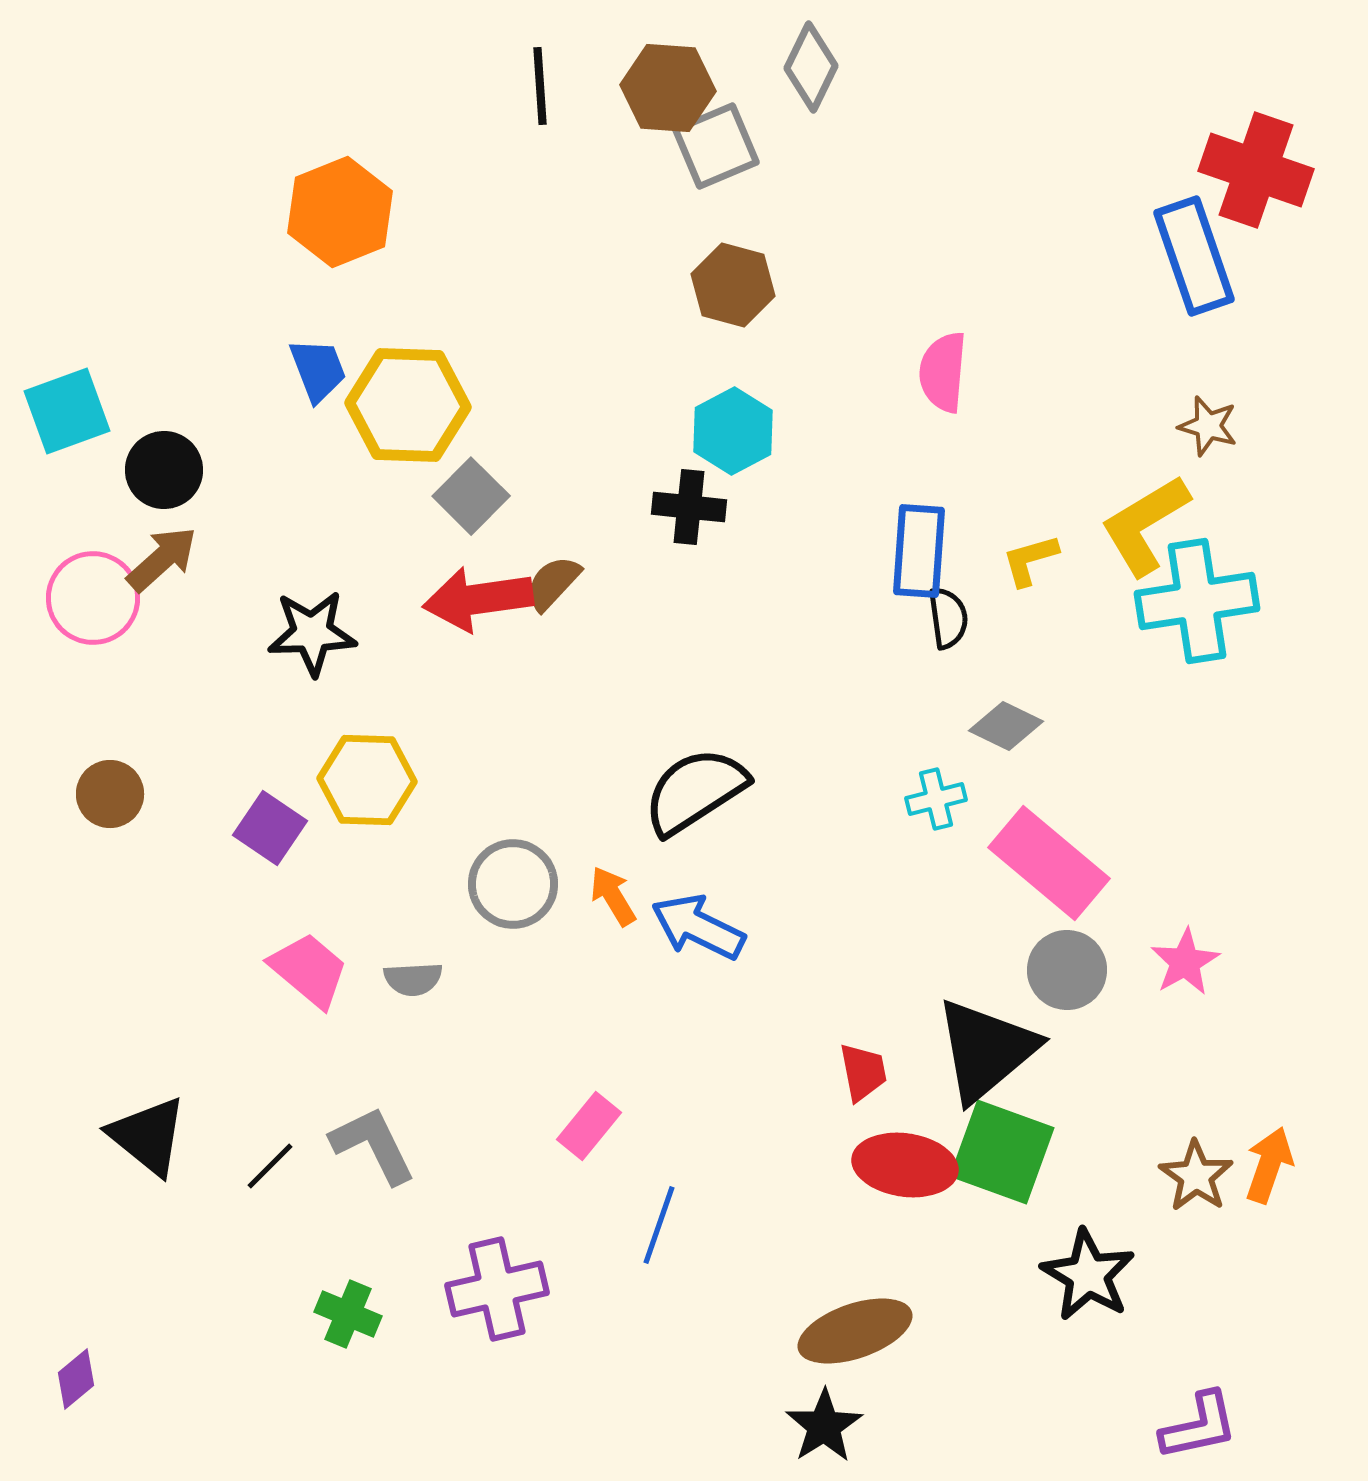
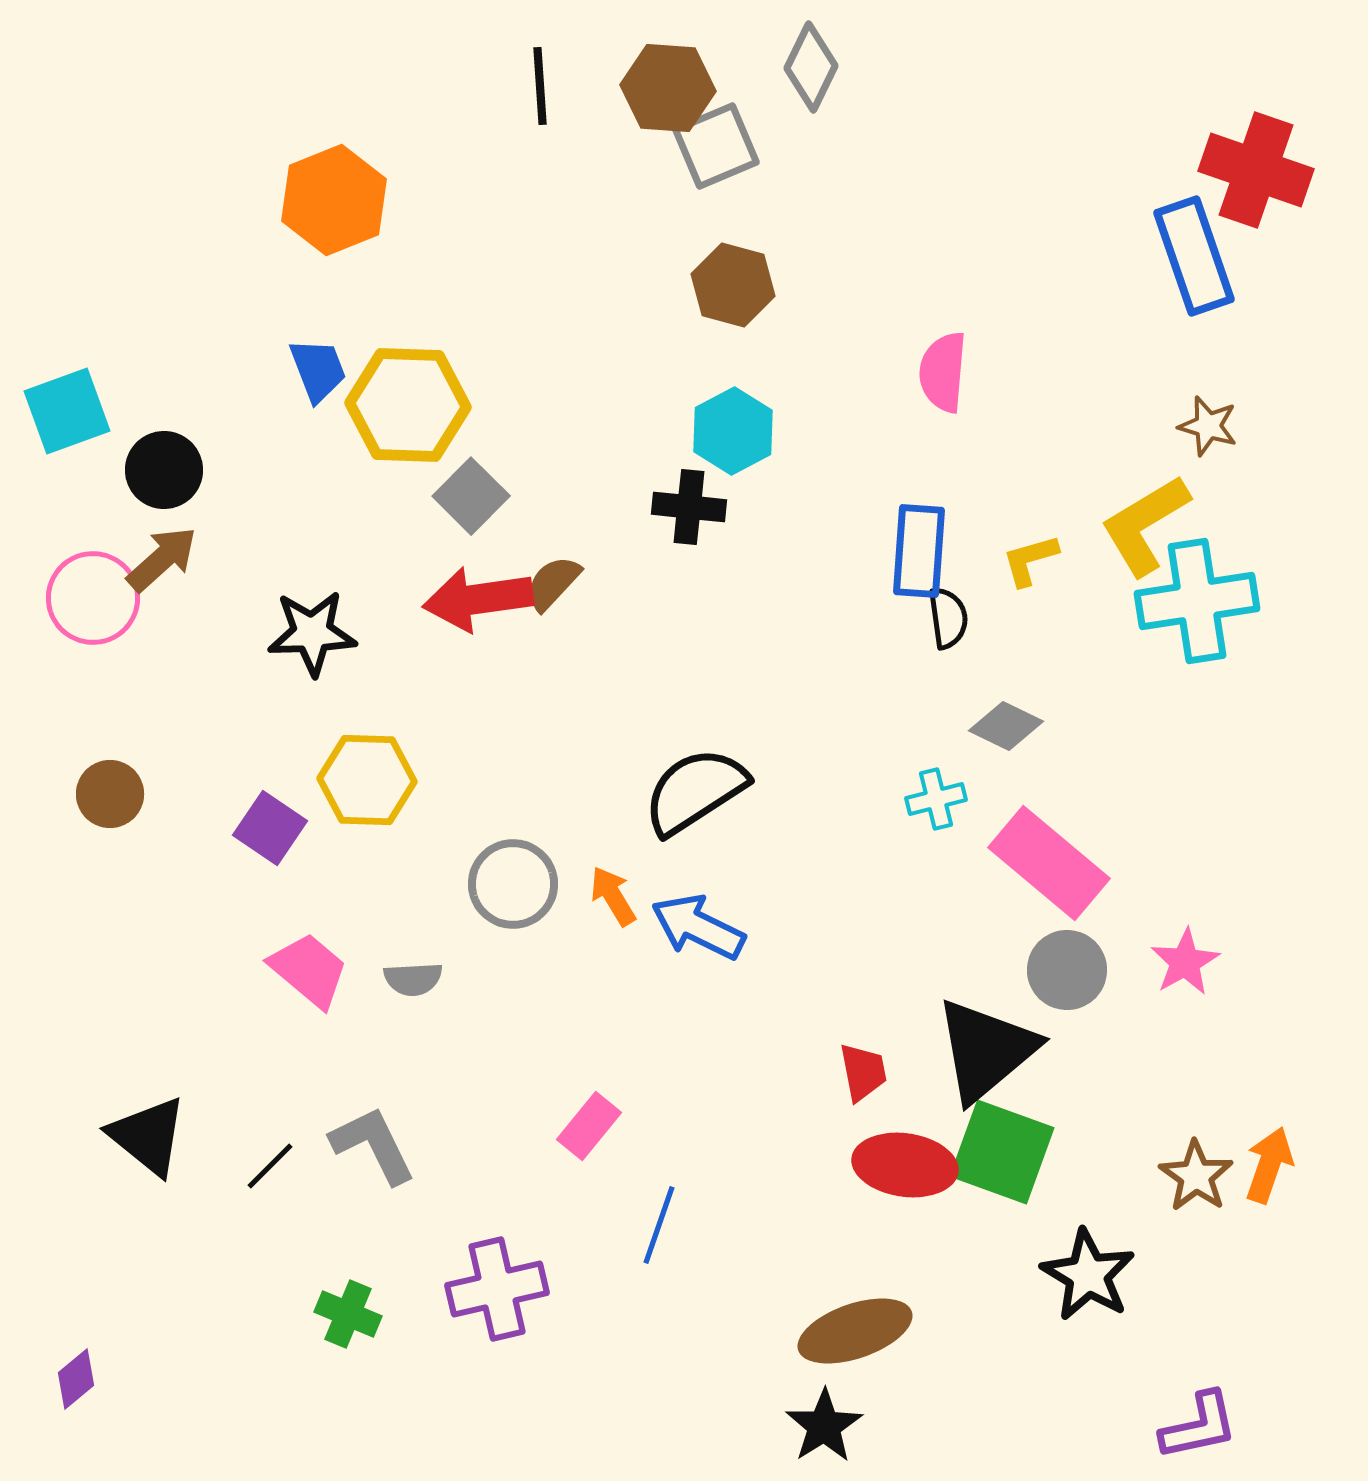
orange hexagon at (340, 212): moved 6 px left, 12 px up
